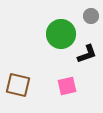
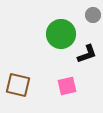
gray circle: moved 2 px right, 1 px up
